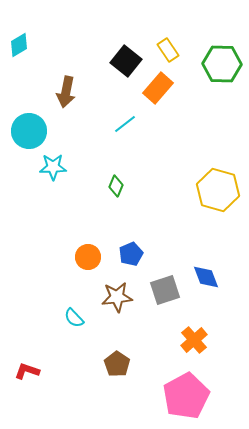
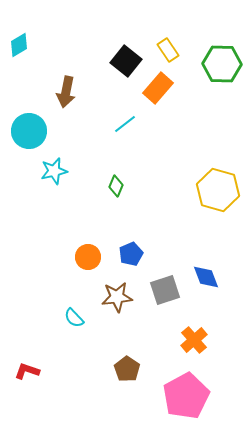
cyan star: moved 1 px right, 4 px down; rotated 12 degrees counterclockwise
brown pentagon: moved 10 px right, 5 px down
